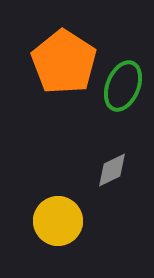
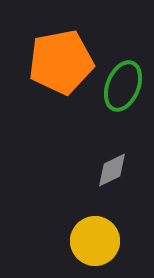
orange pentagon: moved 3 px left; rotated 28 degrees clockwise
yellow circle: moved 37 px right, 20 px down
